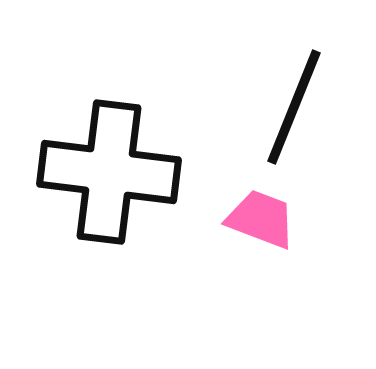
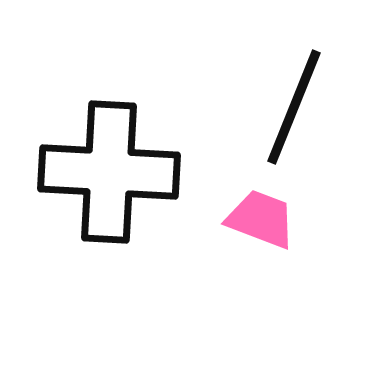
black cross: rotated 4 degrees counterclockwise
